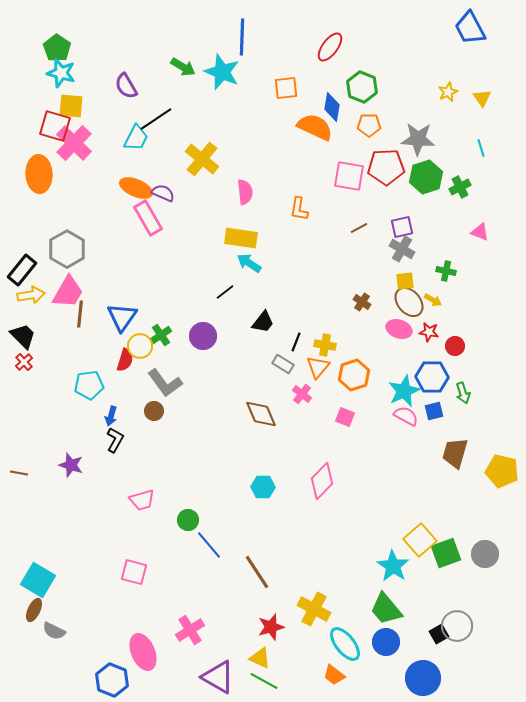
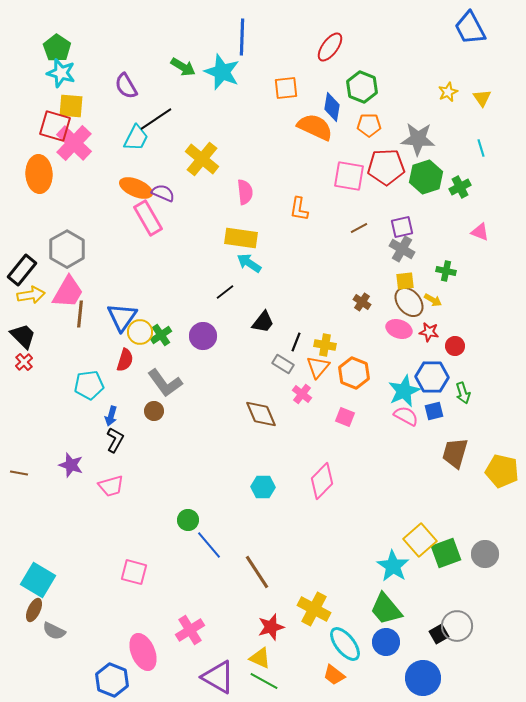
yellow circle at (140, 346): moved 14 px up
orange hexagon at (354, 375): moved 2 px up; rotated 20 degrees counterclockwise
pink trapezoid at (142, 500): moved 31 px left, 14 px up
